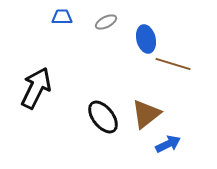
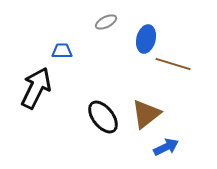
blue trapezoid: moved 34 px down
blue ellipse: rotated 28 degrees clockwise
blue arrow: moved 2 px left, 3 px down
